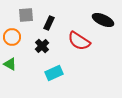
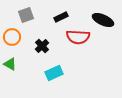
gray square: rotated 14 degrees counterclockwise
black rectangle: moved 12 px right, 6 px up; rotated 40 degrees clockwise
red semicircle: moved 1 px left, 4 px up; rotated 30 degrees counterclockwise
